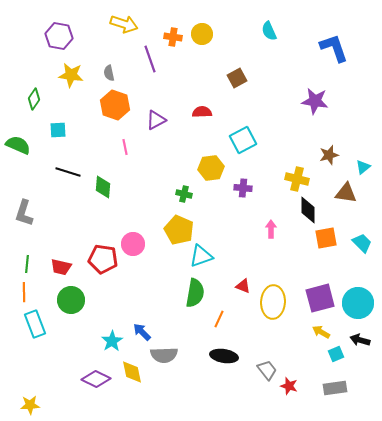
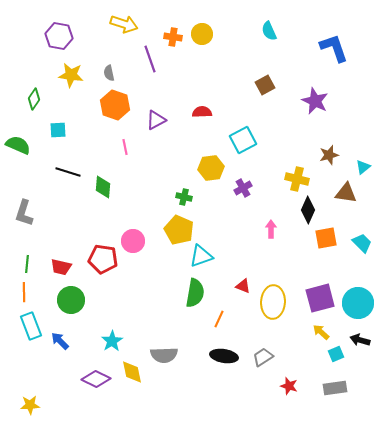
brown square at (237, 78): moved 28 px right, 7 px down
purple star at (315, 101): rotated 16 degrees clockwise
purple cross at (243, 188): rotated 36 degrees counterclockwise
green cross at (184, 194): moved 3 px down
black diamond at (308, 210): rotated 24 degrees clockwise
pink circle at (133, 244): moved 3 px up
cyan rectangle at (35, 324): moved 4 px left, 2 px down
blue arrow at (142, 332): moved 82 px left, 9 px down
yellow arrow at (321, 332): rotated 12 degrees clockwise
gray trapezoid at (267, 370): moved 4 px left, 13 px up; rotated 85 degrees counterclockwise
